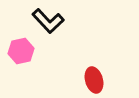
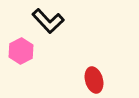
pink hexagon: rotated 15 degrees counterclockwise
